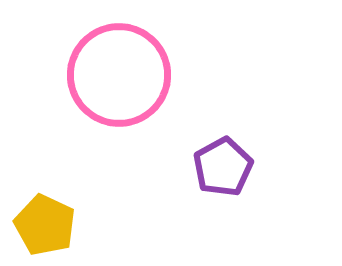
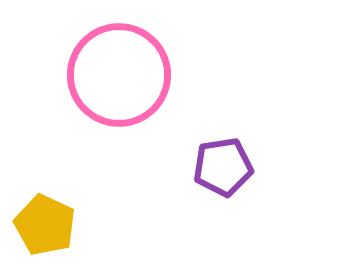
purple pentagon: rotated 20 degrees clockwise
